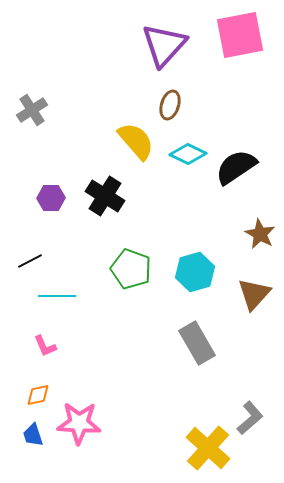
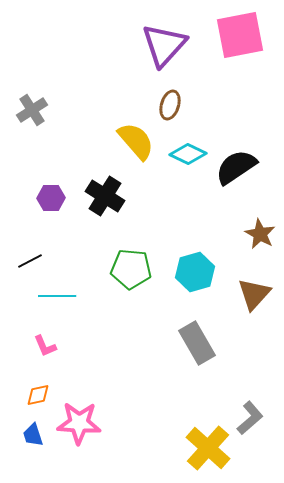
green pentagon: rotated 15 degrees counterclockwise
